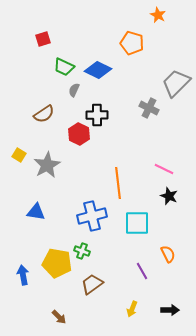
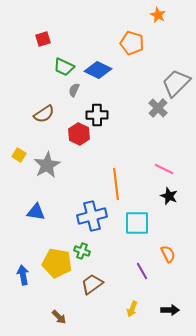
gray cross: moved 9 px right; rotated 18 degrees clockwise
orange line: moved 2 px left, 1 px down
